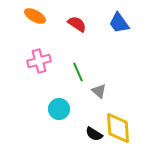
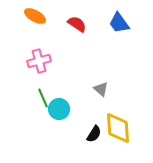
green line: moved 35 px left, 26 px down
gray triangle: moved 2 px right, 2 px up
black semicircle: rotated 90 degrees counterclockwise
